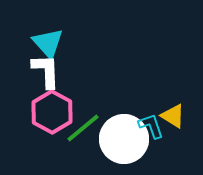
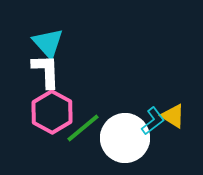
cyan L-shape: moved 2 px right, 5 px up; rotated 72 degrees clockwise
white circle: moved 1 px right, 1 px up
